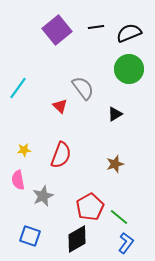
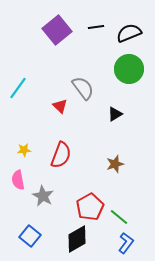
gray star: rotated 20 degrees counterclockwise
blue square: rotated 20 degrees clockwise
